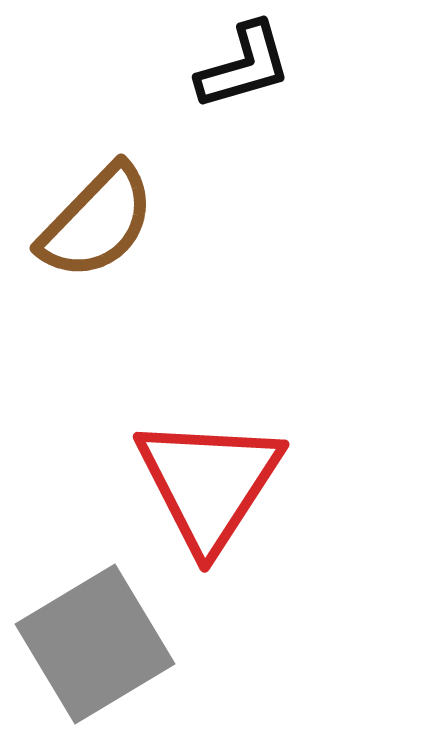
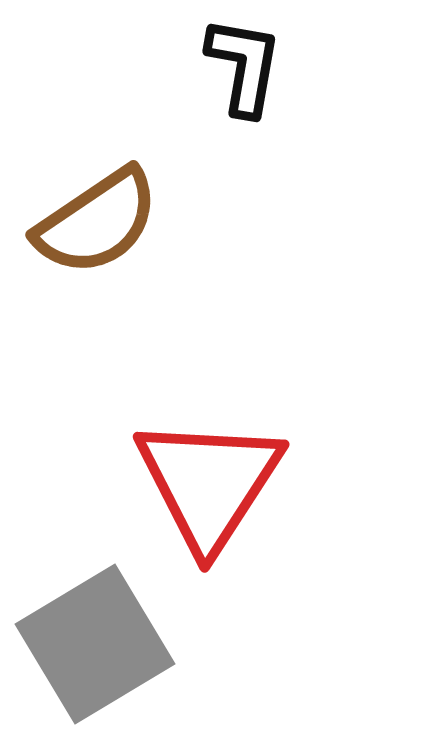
black L-shape: rotated 64 degrees counterclockwise
brown semicircle: rotated 12 degrees clockwise
